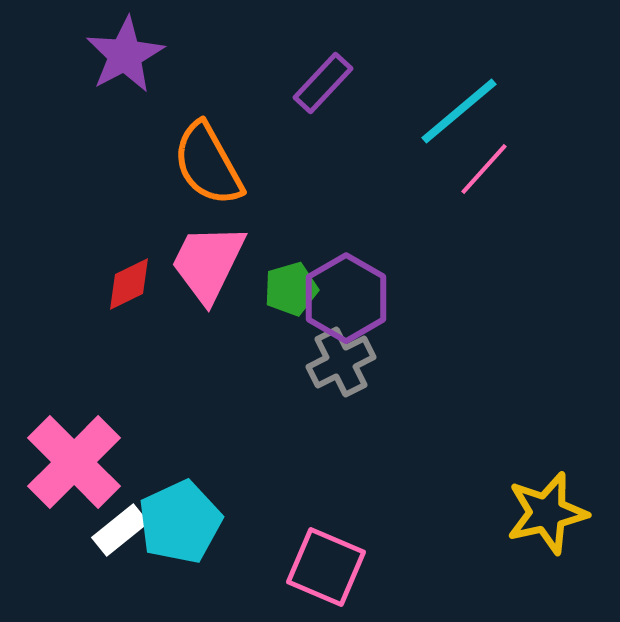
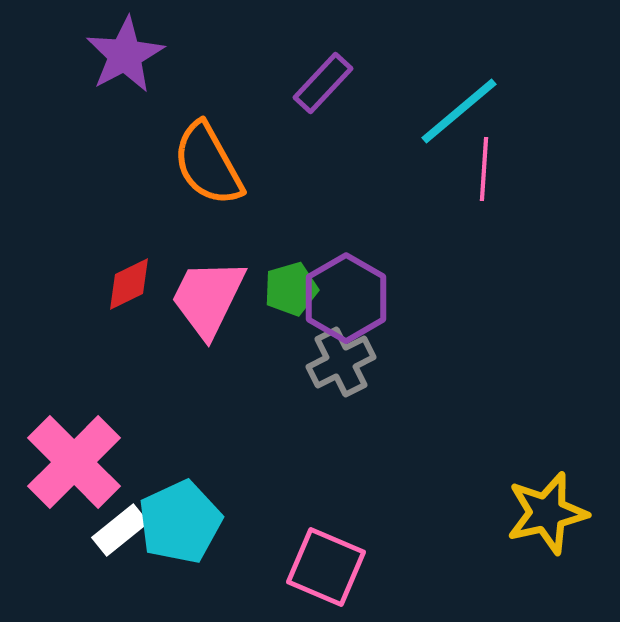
pink line: rotated 38 degrees counterclockwise
pink trapezoid: moved 35 px down
